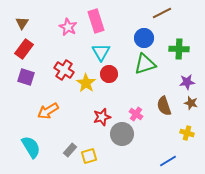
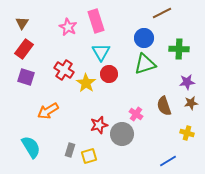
brown star: rotated 24 degrees counterclockwise
red star: moved 3 px left, 8 px down
gray rectangle: rotated 24 degrees counterclockwise
